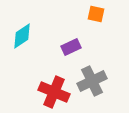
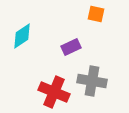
gray cross: rotated 36 degrees clockwise
